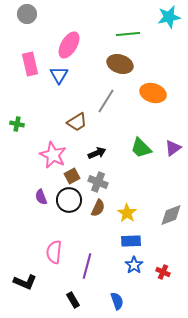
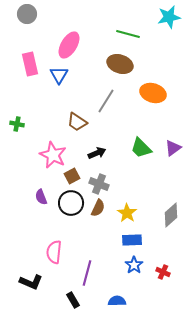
green line: rotated 20 degrees clockwise
brown trapezoid: rotated 65 degrees clockwise
gray cross: moved 1 px right, 2 px down
black circle: moved 2 px right, 3 px down
gray diamond: rotated 20 degrees counterclockwise
blue rectangle: moved 1 px right, 1 px up
purple line: moved 7 px down
black L-shape: moved 6 px right
blue semicircle: rotated 72 degrees counterclockwise
